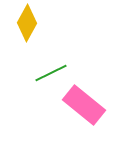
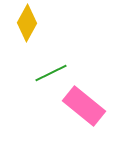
pink rectangle: moved 1 px down
